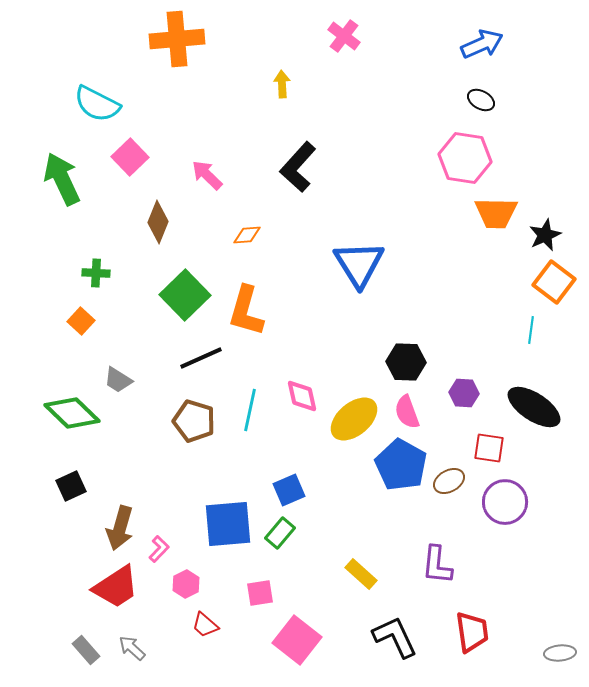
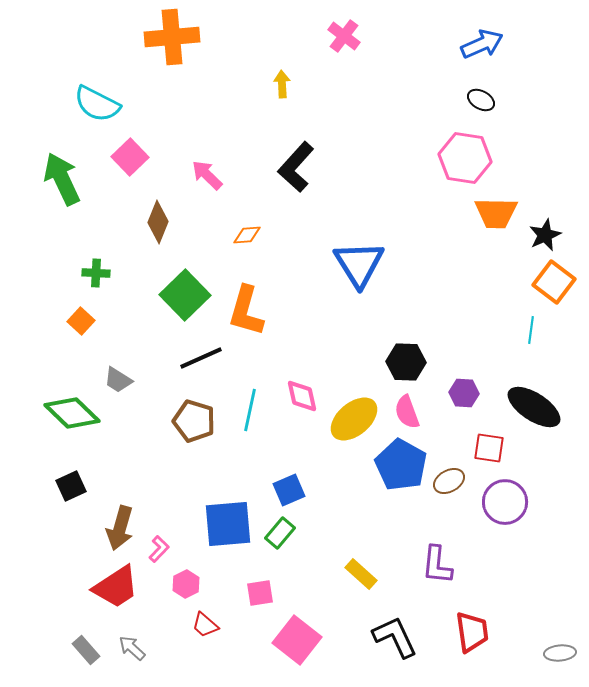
orange cross at (177, 39): moved 5 px left, 2 px up
black L-shape at (298, 167): moved 2 px left
